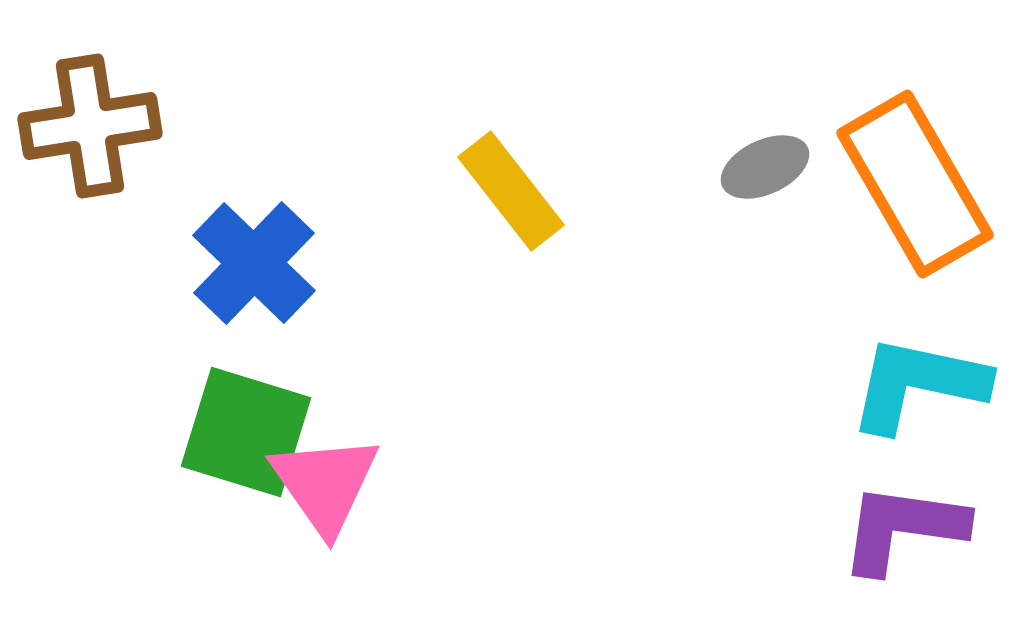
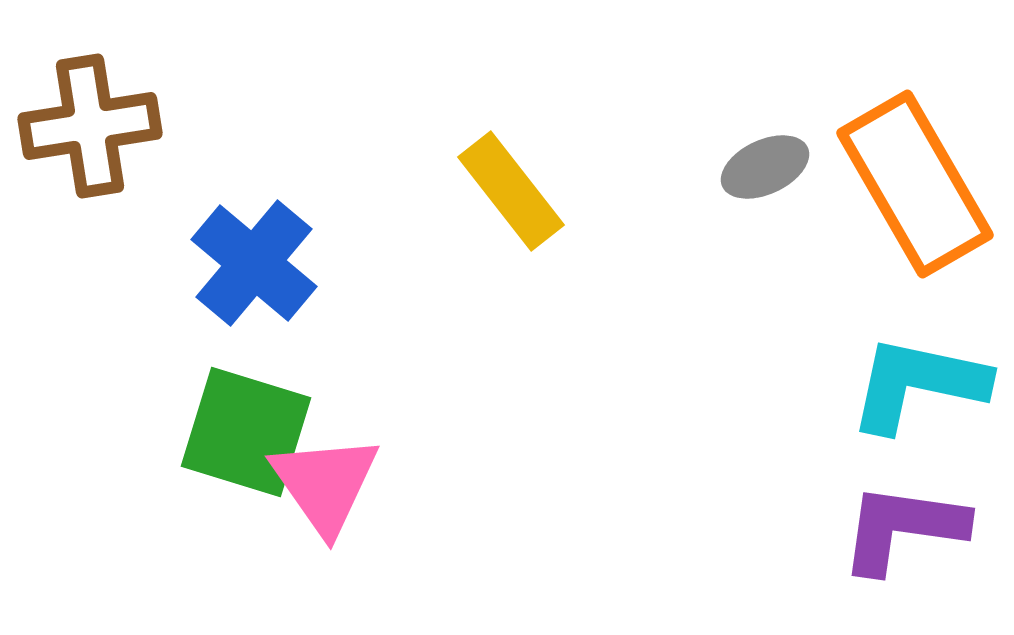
blue cross: rotated 4 degrees counterclockwise
